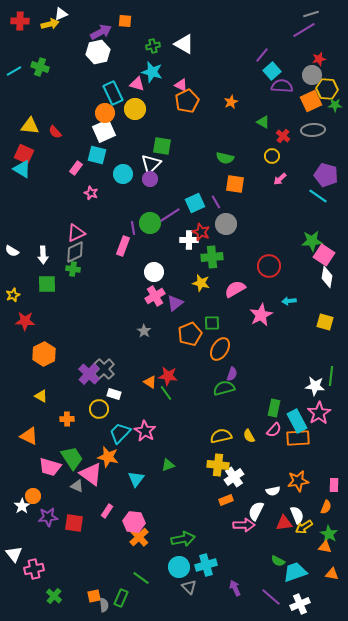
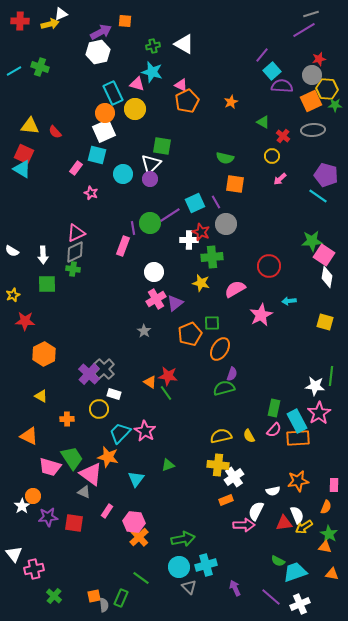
pink cross at (155, 296): moved 1 px right, 3 px down
gray triangle at (77, 486): moved 7 px right, 6 px down
